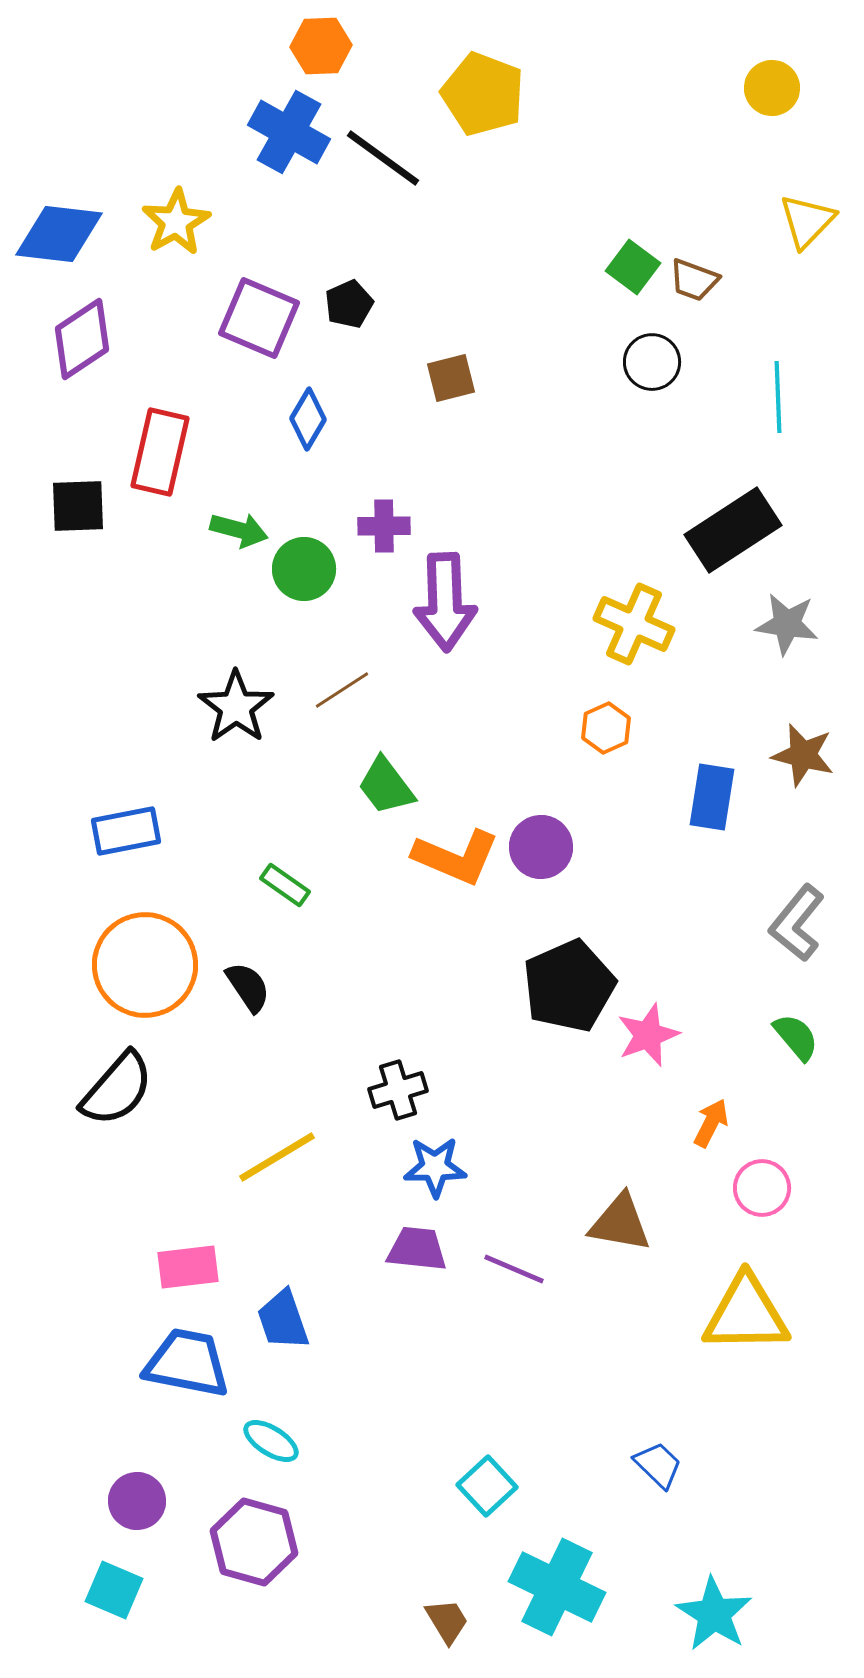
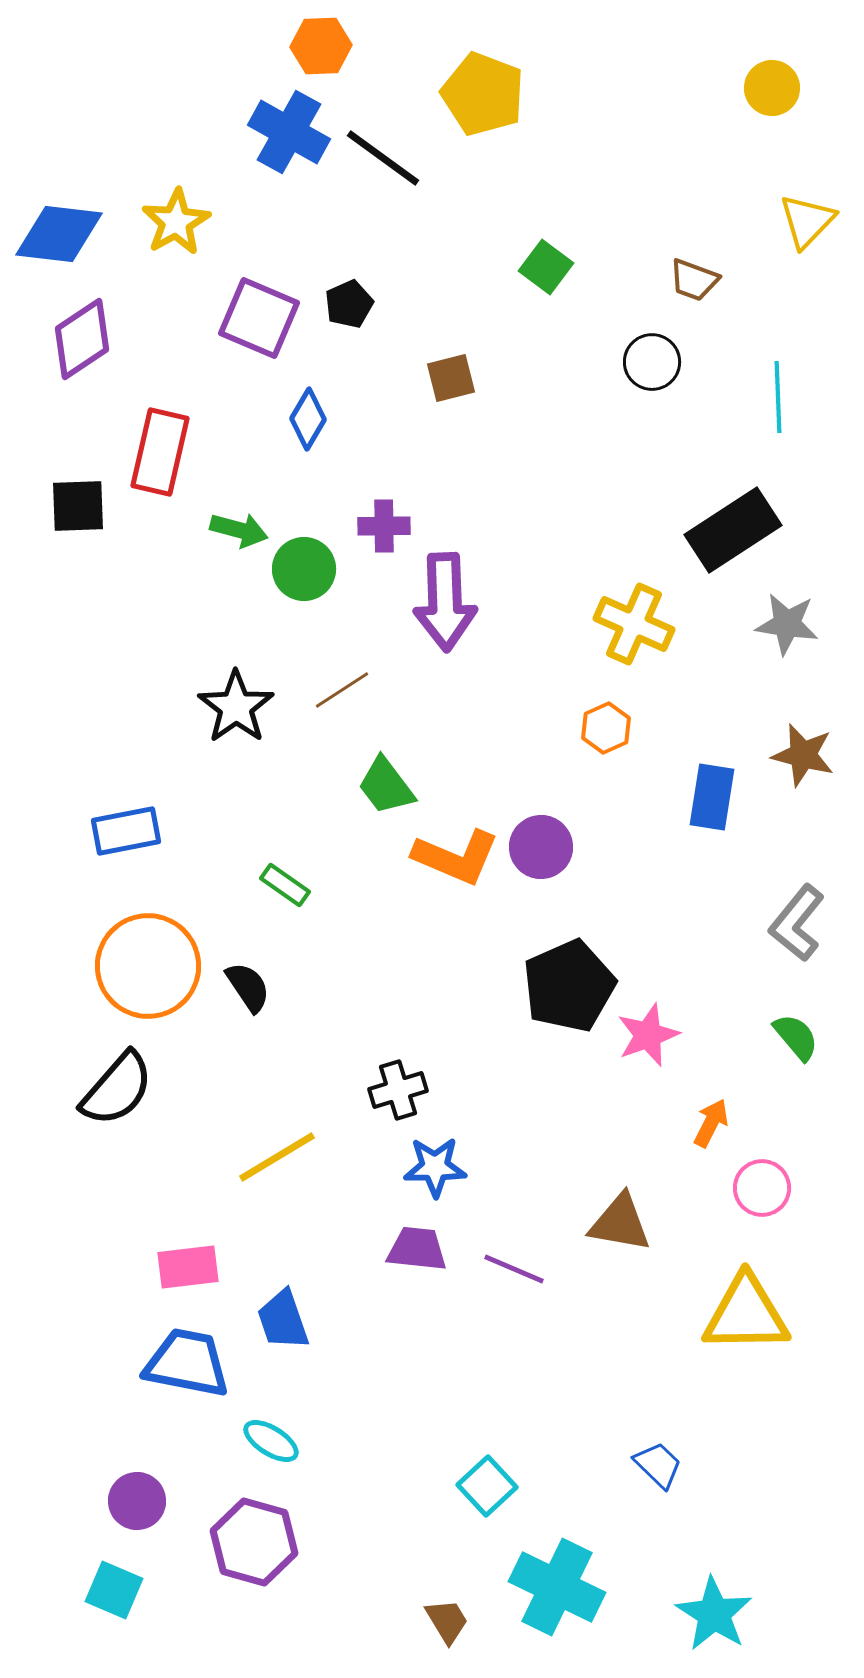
green square at (633, 267): moved 87 px left
orange circle at (145, 965): moved 3 px right, 1 px down
